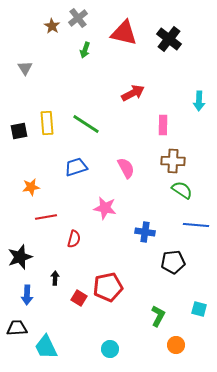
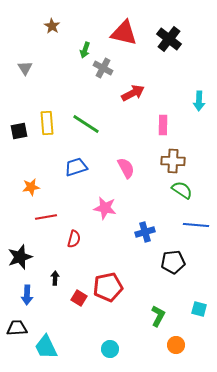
gray cross: moved 25 px right, 50 px down; rotated 24 degrees counterclockwise
blue cross: rotated 24 degrees counterclockwise
